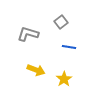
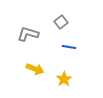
yellow arrow: moved 1 px left, 1 px up
